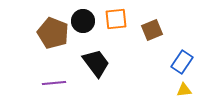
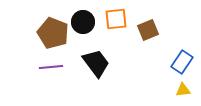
black circle: moved 1 px down
brown square: moved 4 px left
purple line: moved 3 px left, 16 px up
yellow triangle: moved 1 px left
